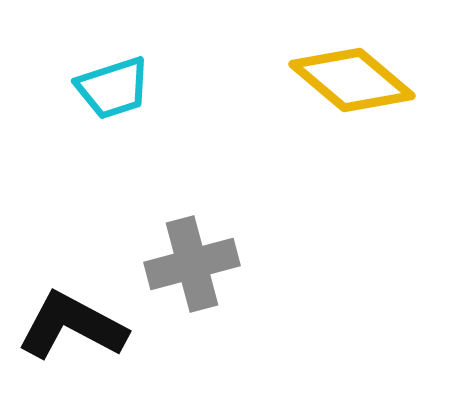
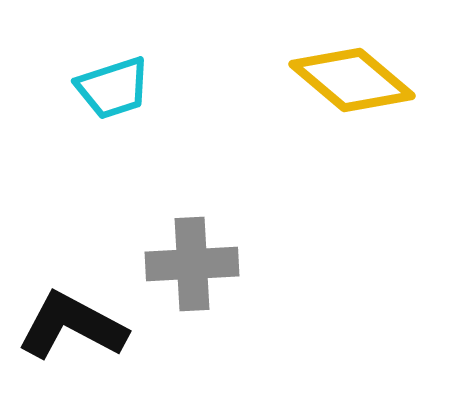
gray cross: rotated 12 degrees clockwise
